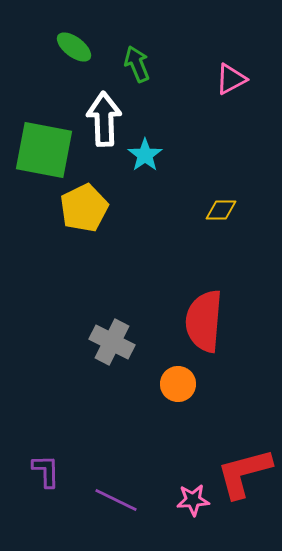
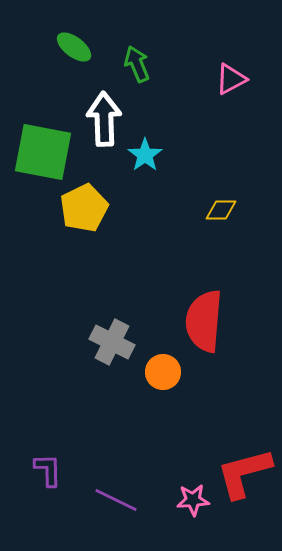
green square: moved 1 px left, 2 px down
orange circle: moved 15 px left, 12 px up
purple L-shape: moved 2 px right, 1 px up
